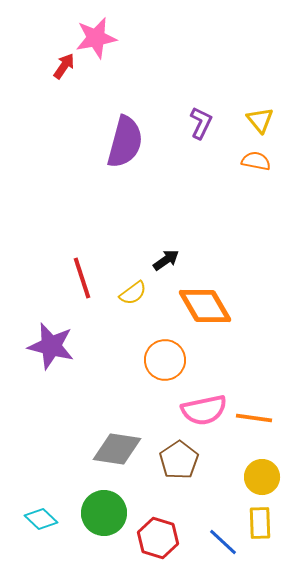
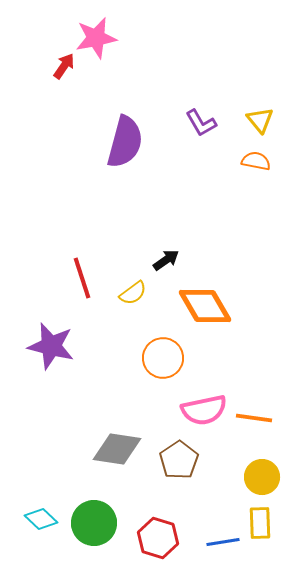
purple L-shape: rotated 124 degrees clockwise
orange circle: moved 2 px left, 2 px up
green circle: moved 10 px left, 10 px down
blue line: rotated 52 degrees counterclockwise
